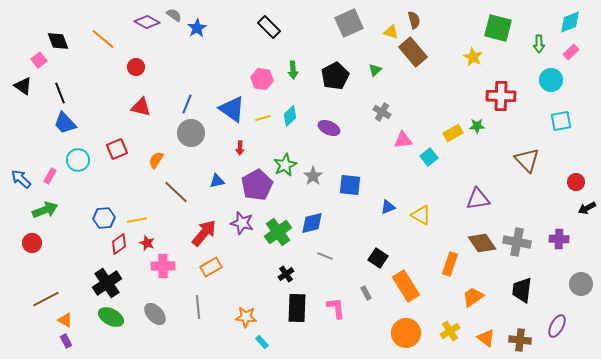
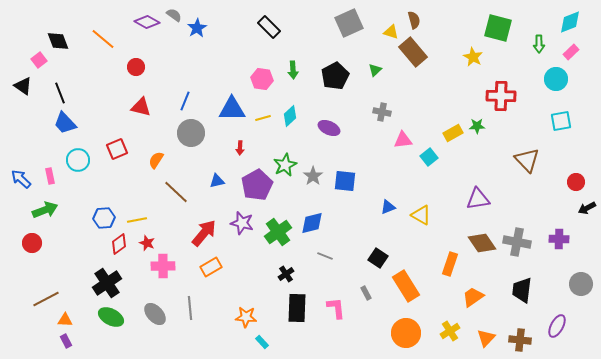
cyan circle at (551, 80): moved 5 px right, 1 px up
blue line at (187, 104): moved 2 px left, 3 px up
blue triangle at (232, 109): rotated 36 degrees counterclockwise
gray cross at (382, 112): rotated 18 degrees counterclockwise
pink rectangle at (50, 176): rotated 42 degrees counterclockwise
blue square at (350, 185): moved 5 px left, 4 px up
gray line at (198, 307): moved 8 px left, 1 px down
orange triangle at (65, 320): rotated 28 degrees counterclockwise
orange triangle at (486, 338): rotated 36 degrees clockwise
